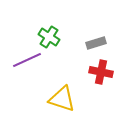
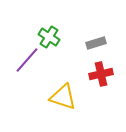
purple line: rotated 24 degrees counterclockwise
red cross: moved 2 px down; rotated 25 degrees counterclockwise
yellow triangle: moved 1 px right, 2 px up
